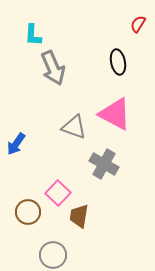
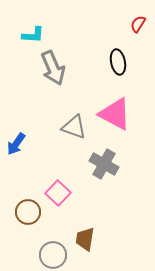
cyan L-shape: rotated 90 degrees counterclockwise
brown trapezoid: moved 6 px right, 23 px down
